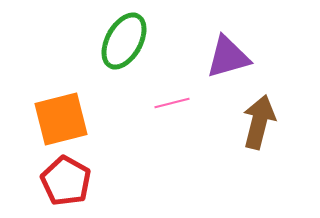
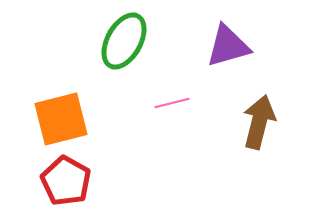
purple triangle: moved 11 px up
